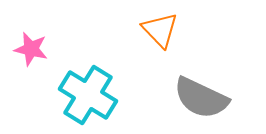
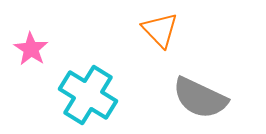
pink star: rotated 20 degrees clockwise
gray semicircle: moved 1 px left
